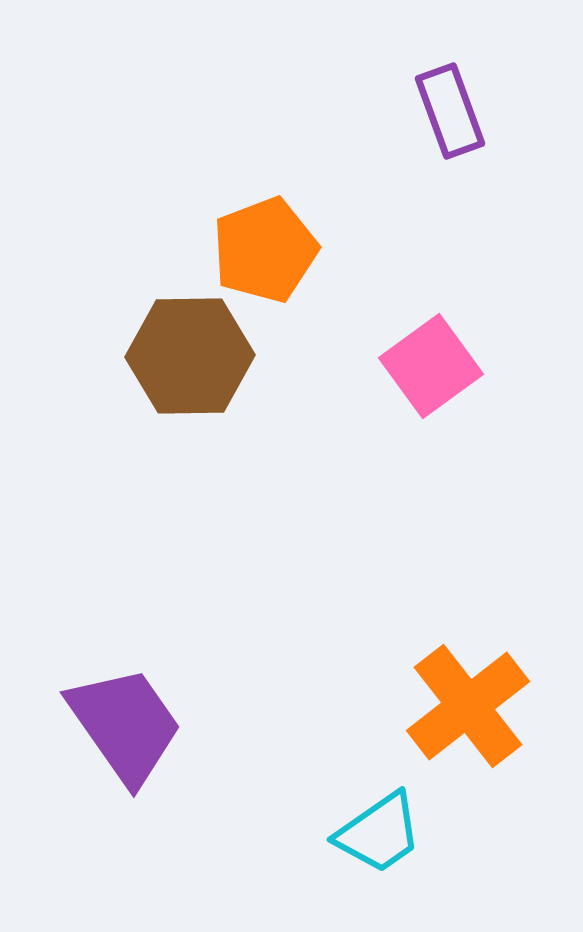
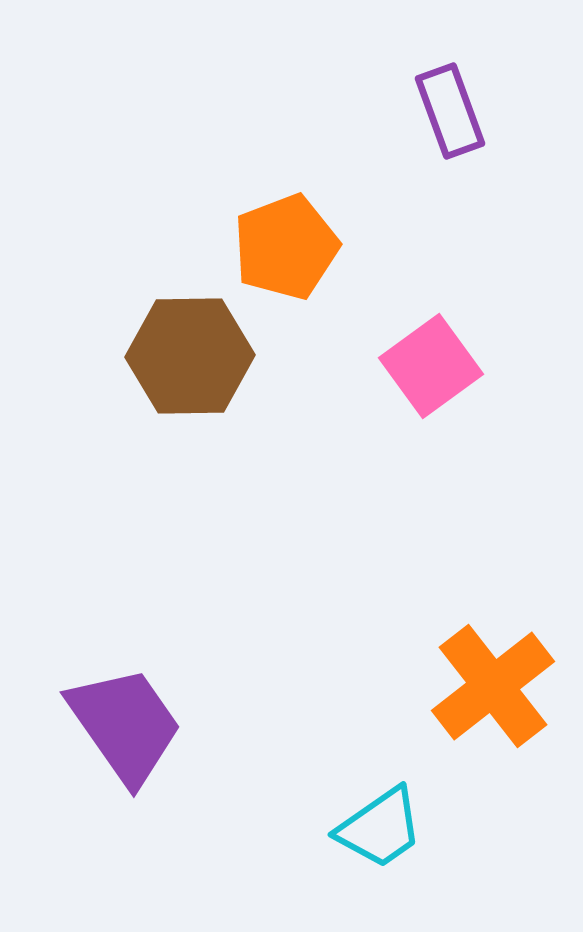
orange pentagon: moved 21 px right, 3 px up
orange cross: moved 25 px right, 20 px up
cyan trapezoid: moved 1 px right, 5 px up
